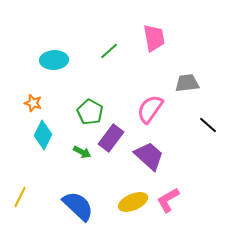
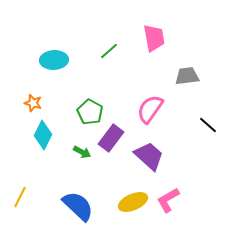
gray trapezoid: moved 7 px up
